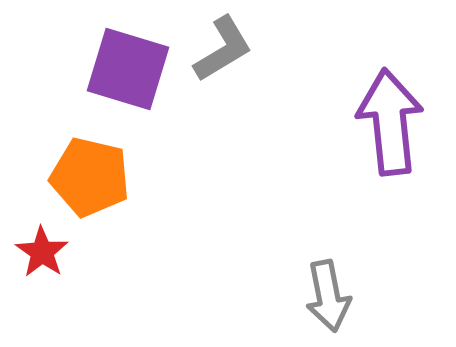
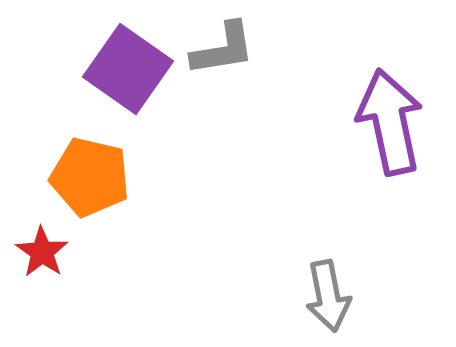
gray L-shape: rotated 22 degrees clockwise
purple square: rotated 18 degrees clockwise
purple arrow: rotated 6 degrees counterclockwise
